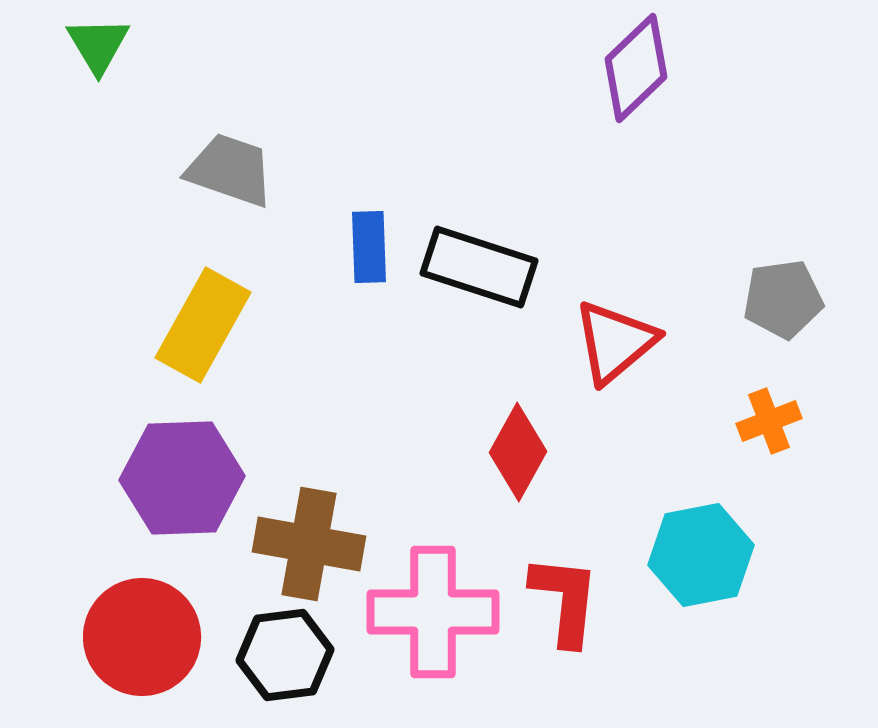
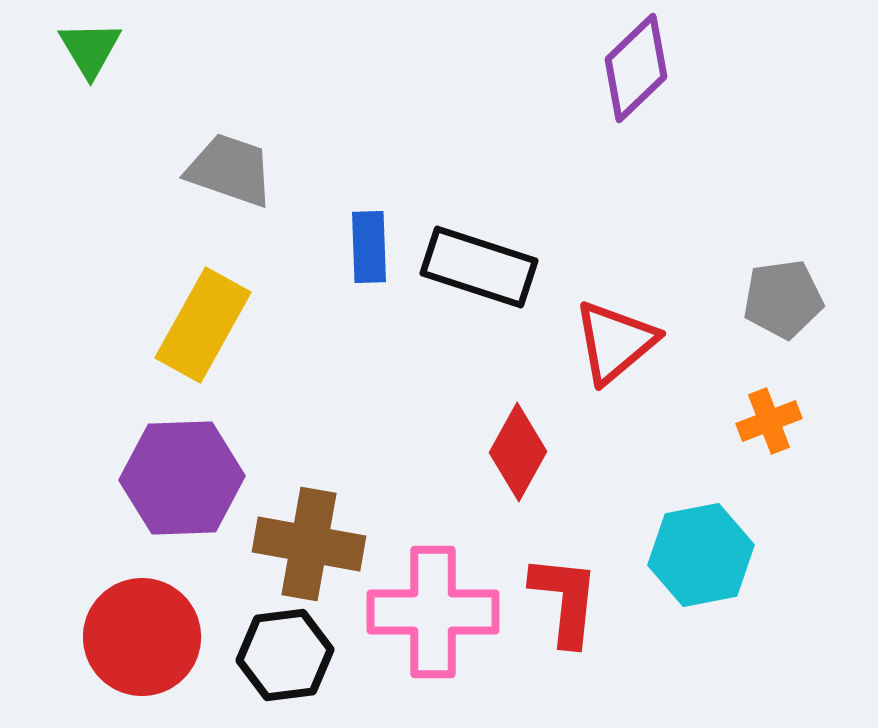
green triangle: moved 8 px left, 4 px down
